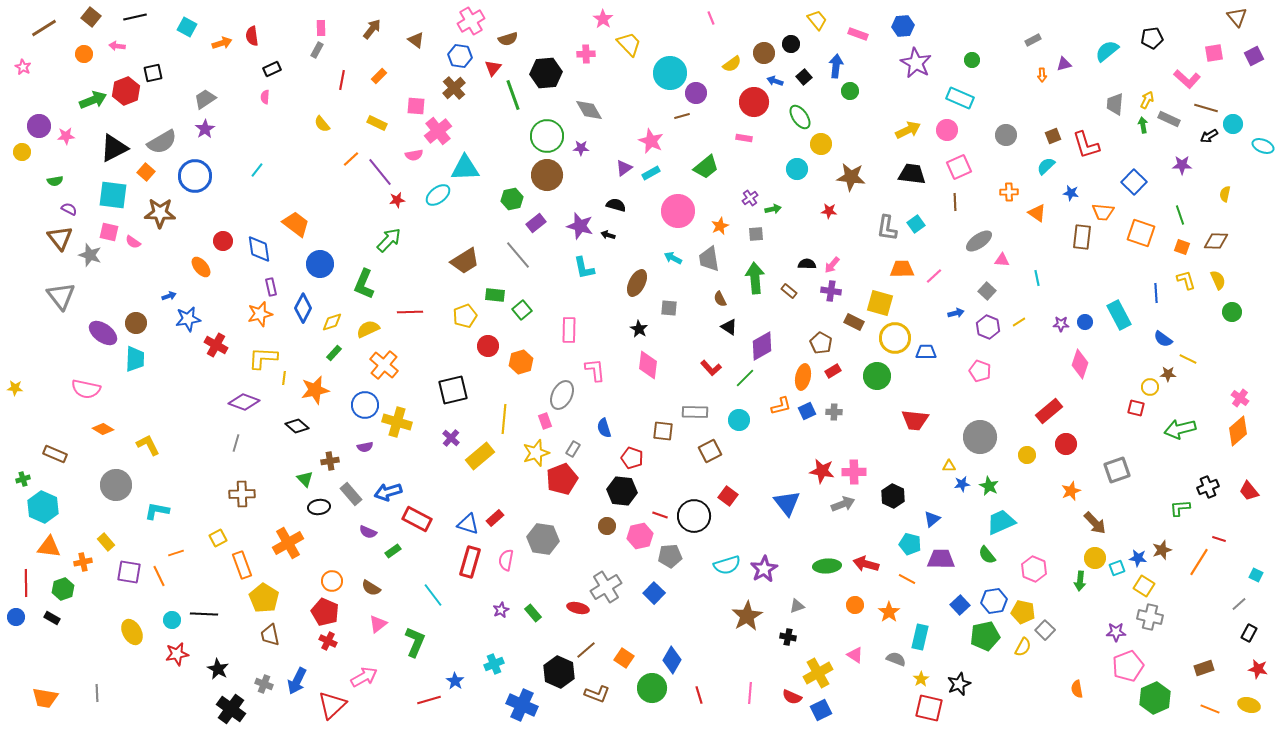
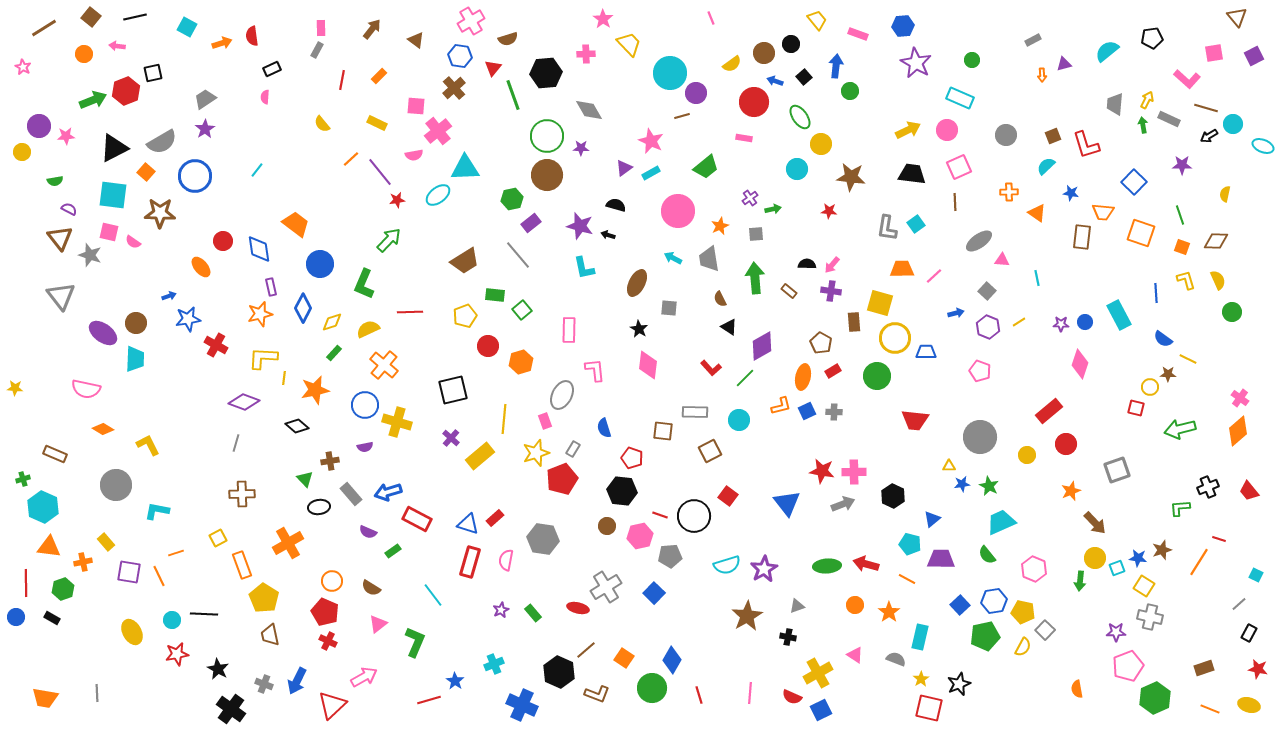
purple rectangle at (536, 223): moved 5 px left
brown rectangle at (854, 322): rotated 60 degrees clockwise
